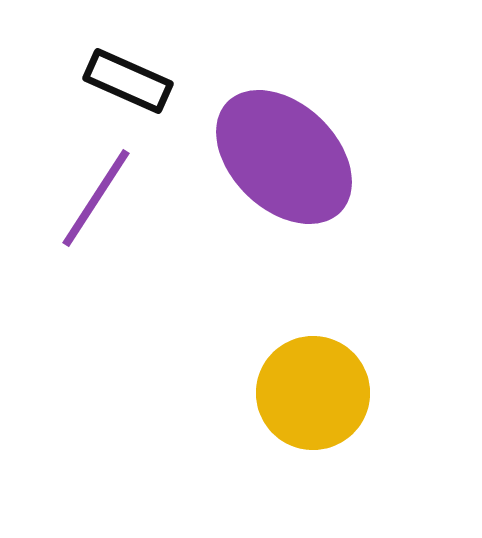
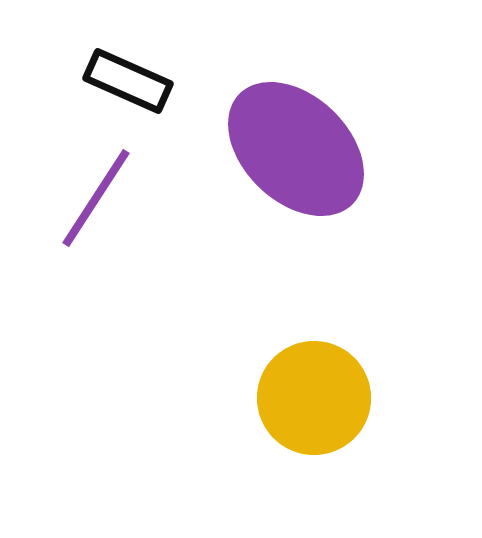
purple ellipse: moved 12 px right, 8 px up
yellow circle: moved 1 px right, 5 px down
